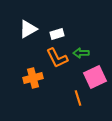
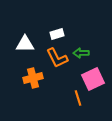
white triangle: moved 3 px left, 15 px down; rotated 30 degrees clockwise
pink square: moved 2 px left, 2 px down
